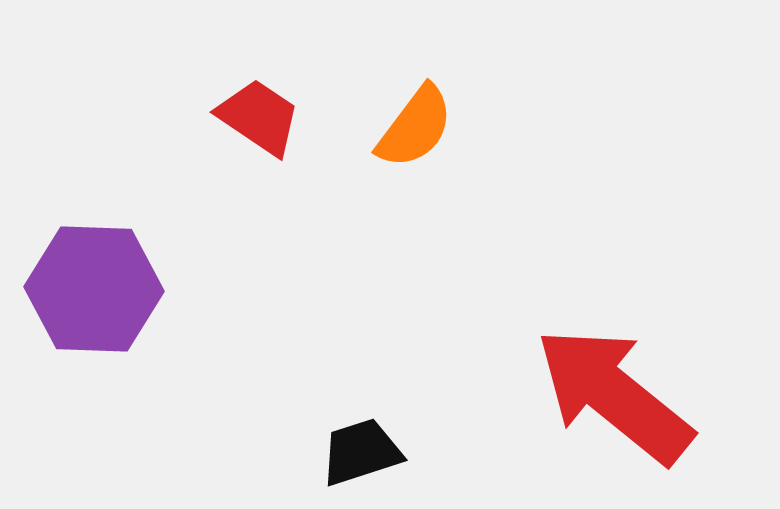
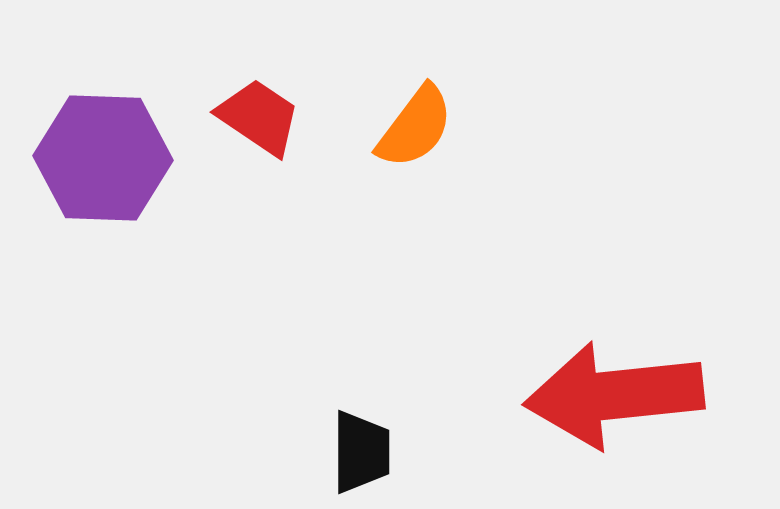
purple hexagon: moved 9 px right, 131 px up
red arrow: rotated 45 degrees counterclockwise
black trapezoid: rotated 108 degrees clockwise
